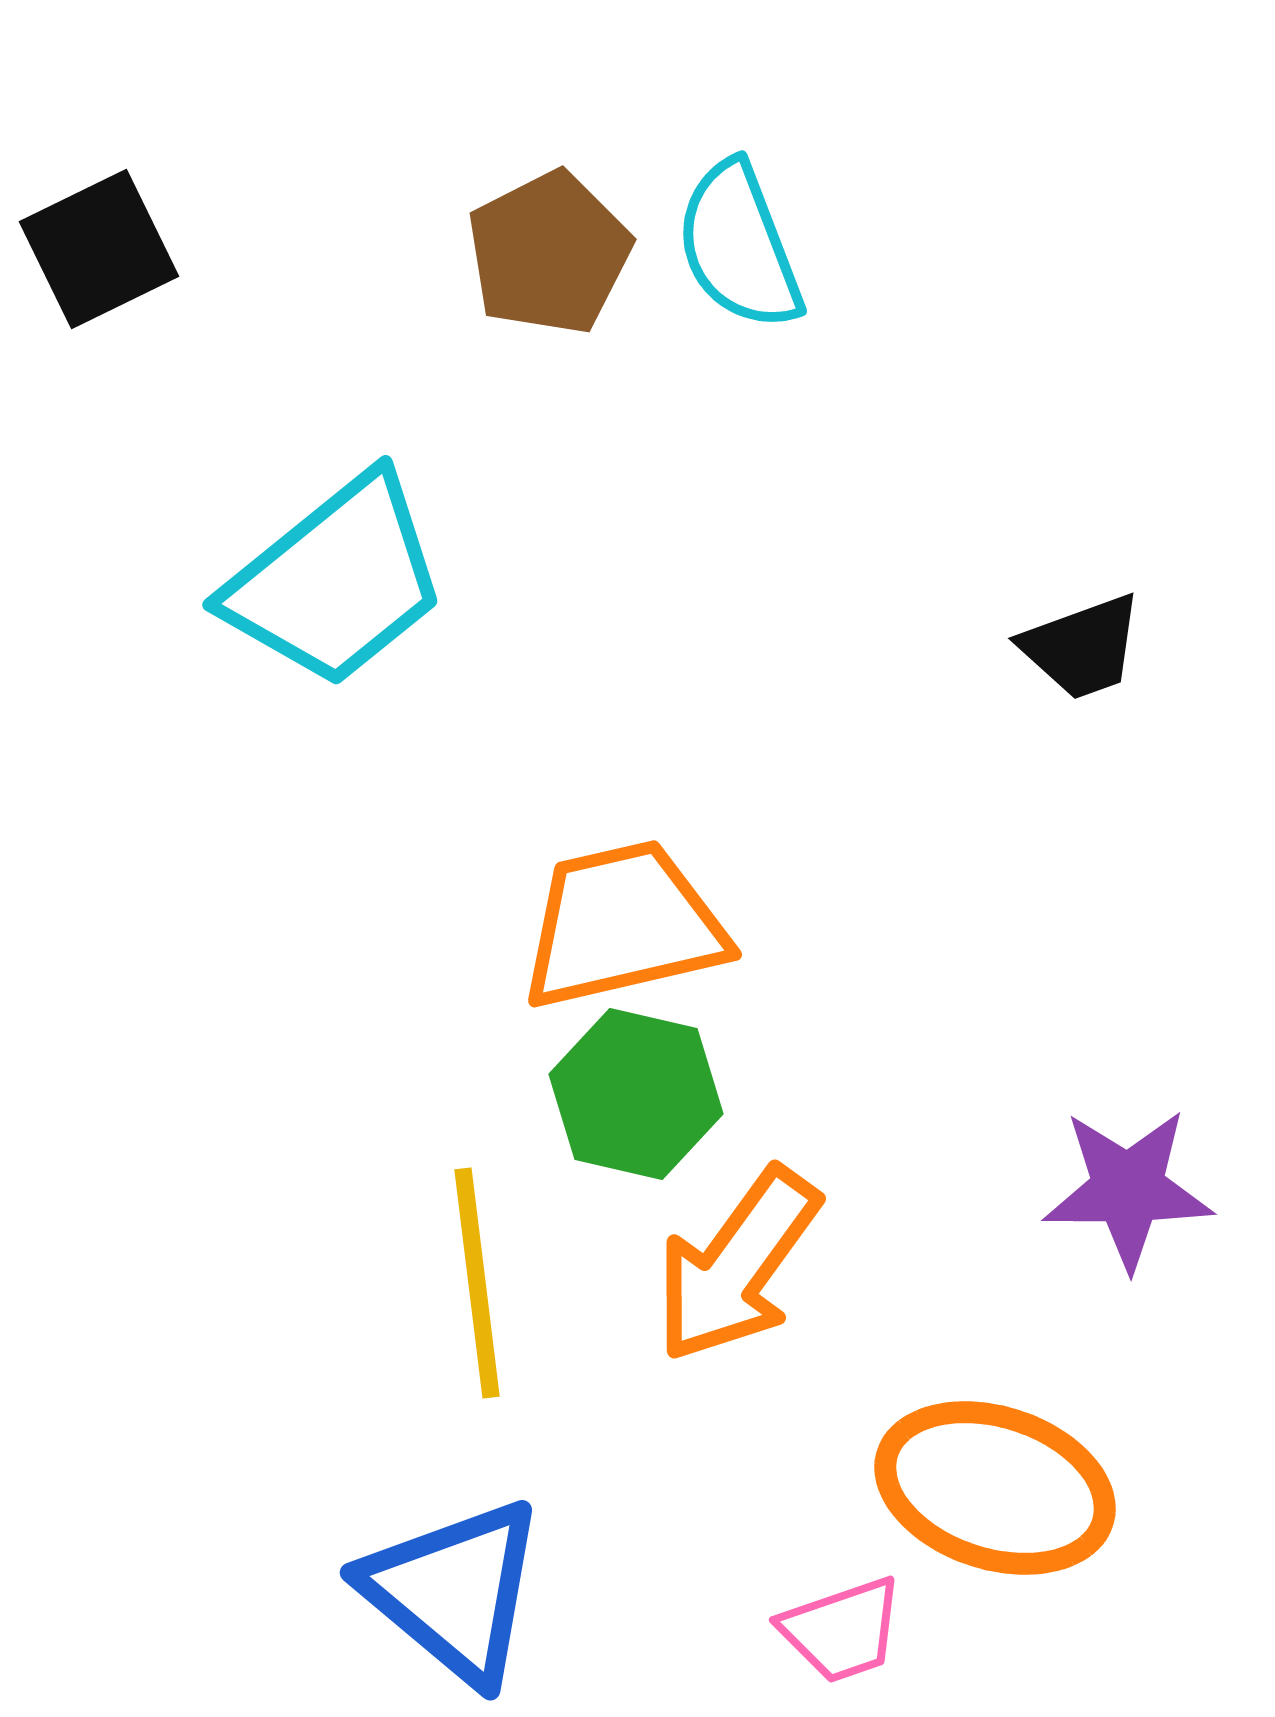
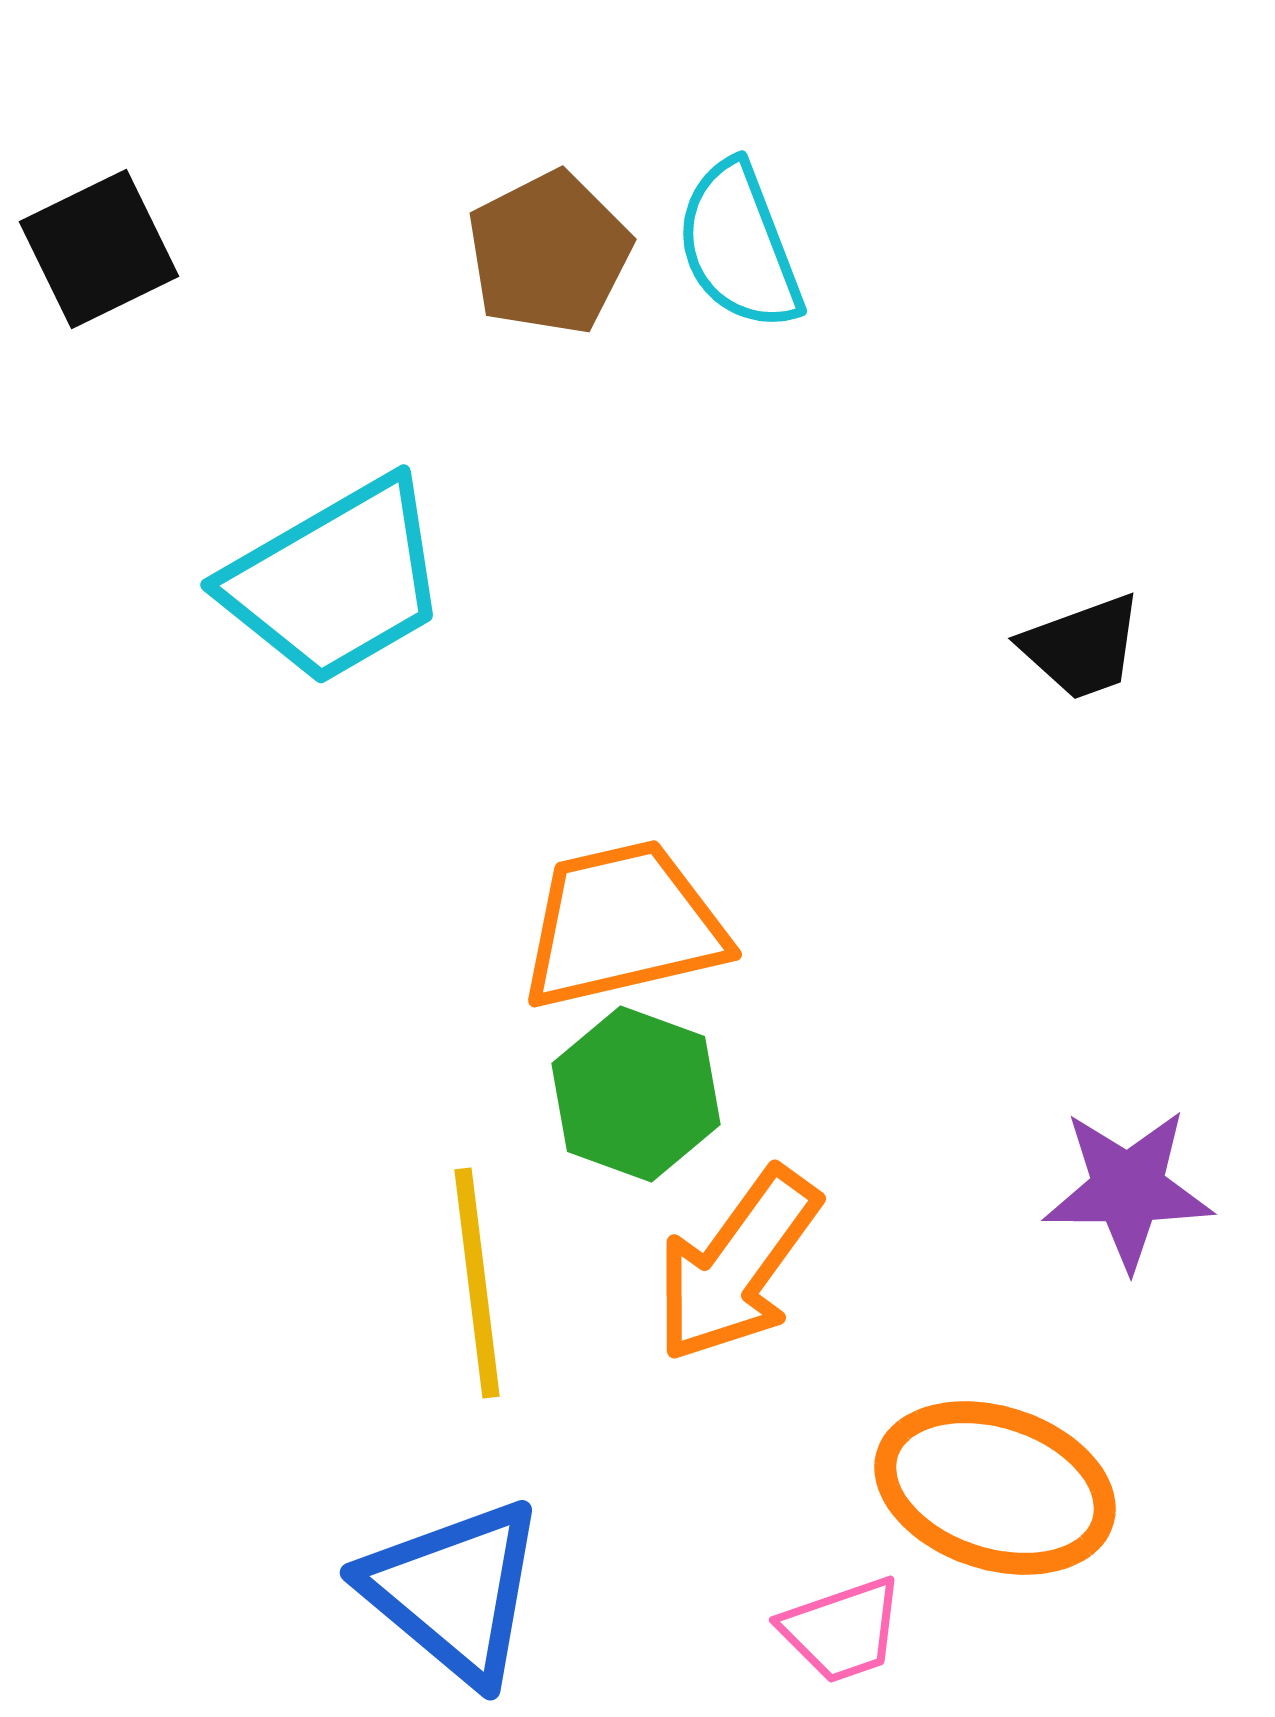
cyan trapezoid: rotated 9 degrees clockwise
green hexagon: rotated 7 degrees clockwise
